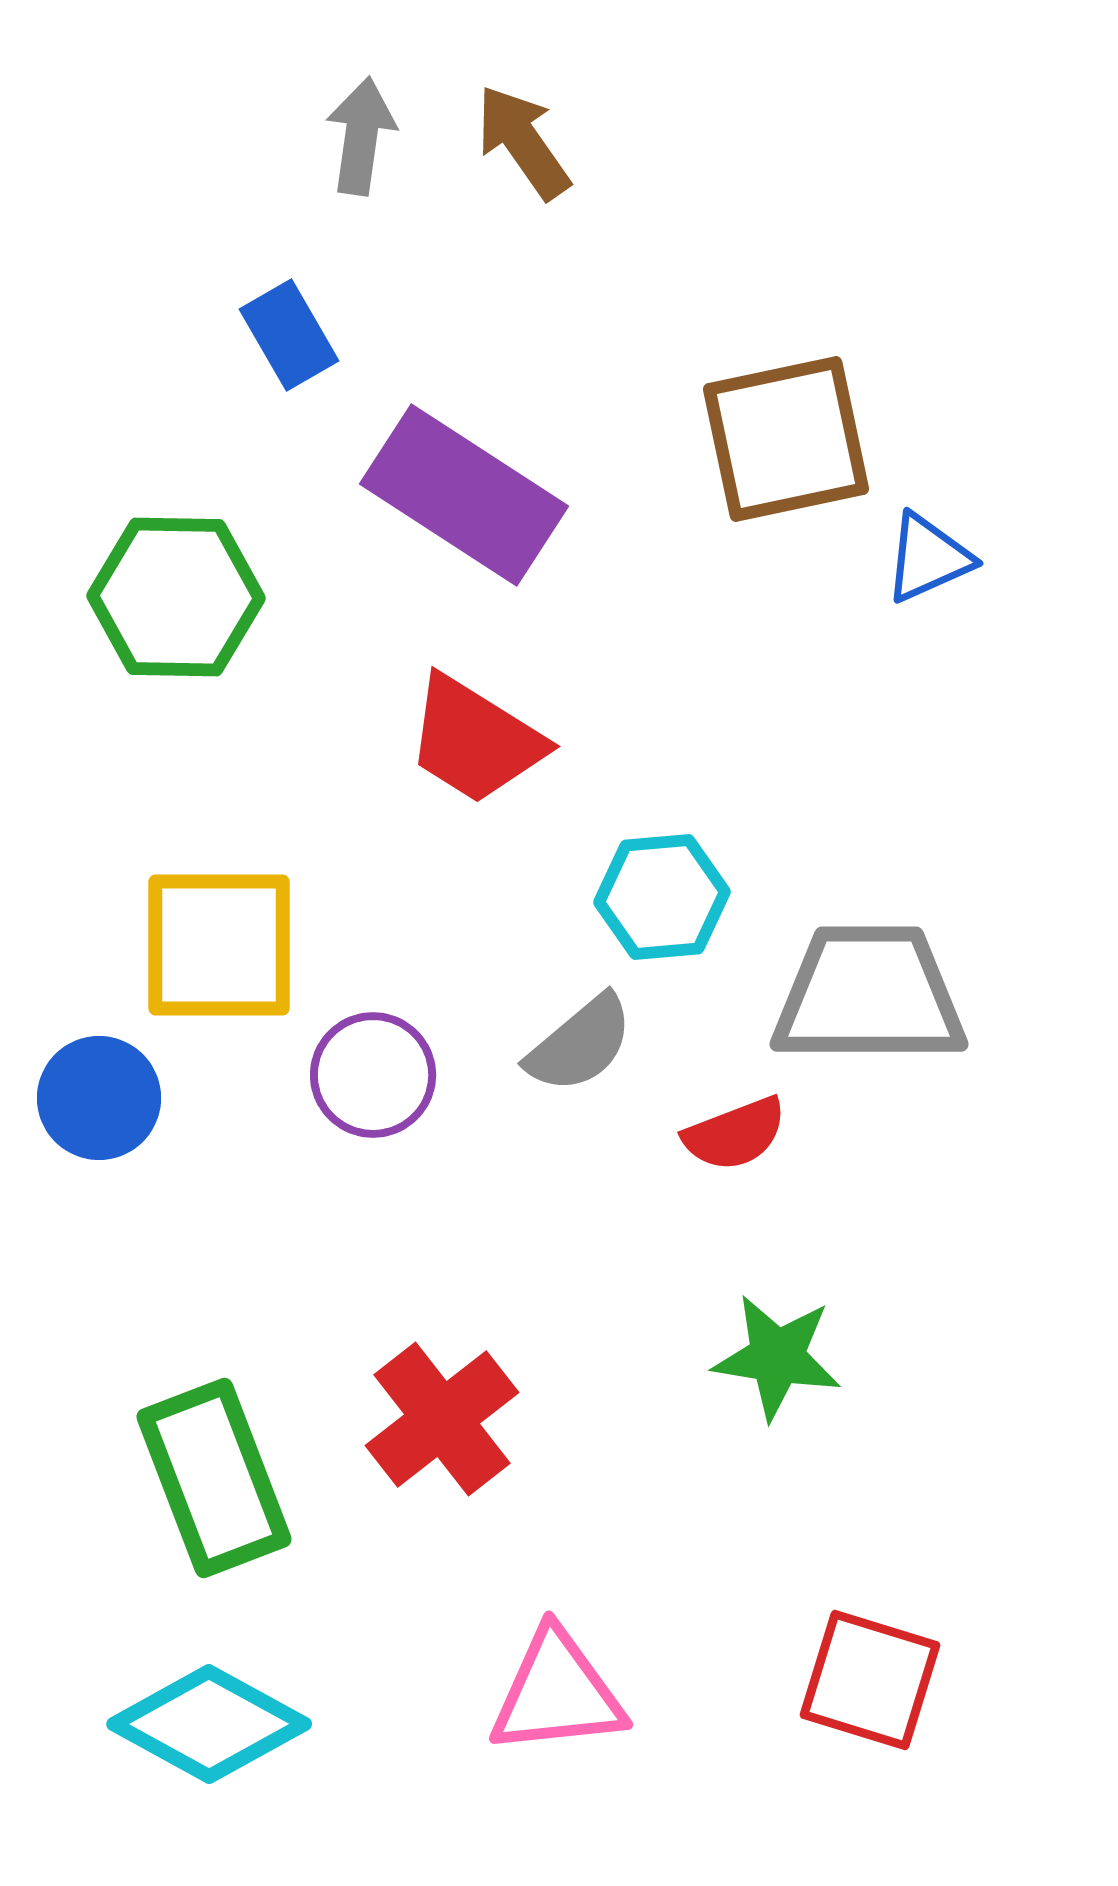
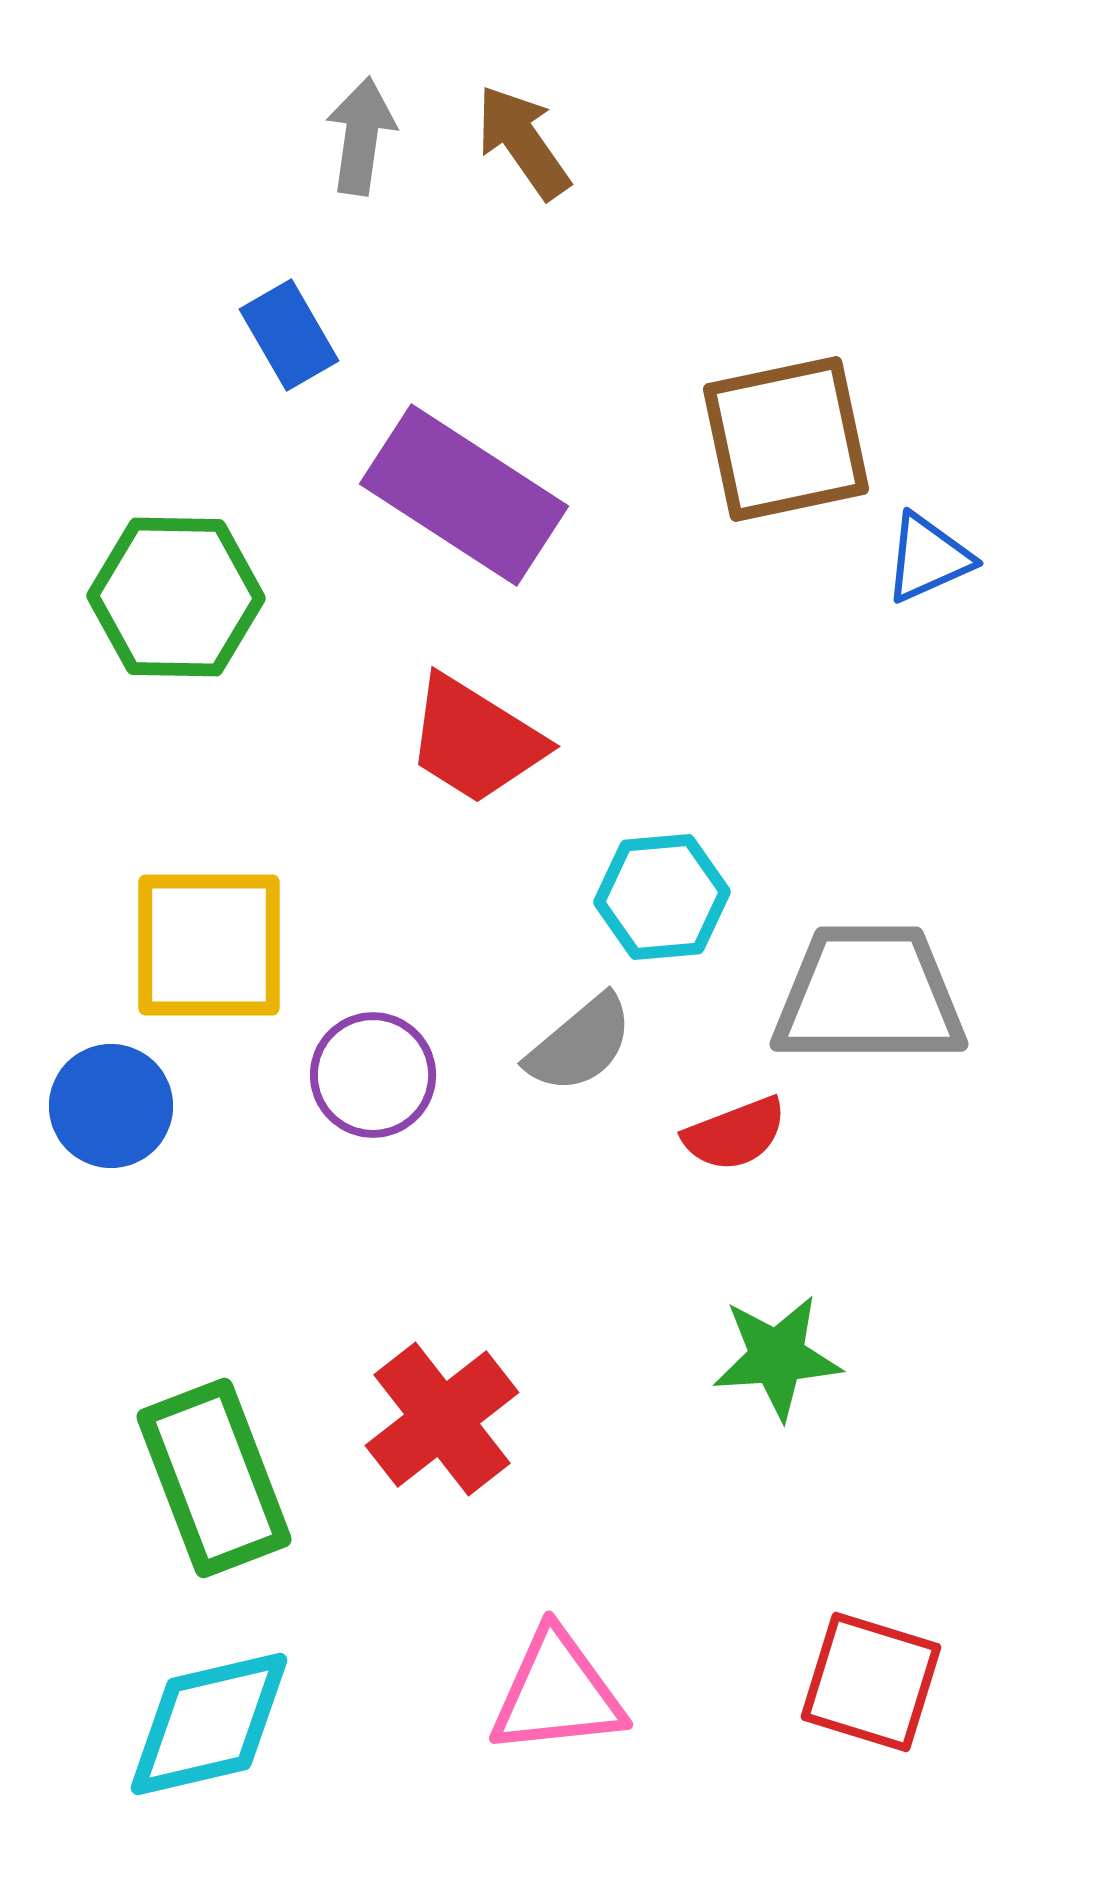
yellow square: moved 10 px left
blue circle: moved 12 px right, 8 px down
green star: rotated 13 degrees counterclockwise
red square: moved 1 px right, 2 px down
cyan diamond: rotated 42 degrees counterclockwise
